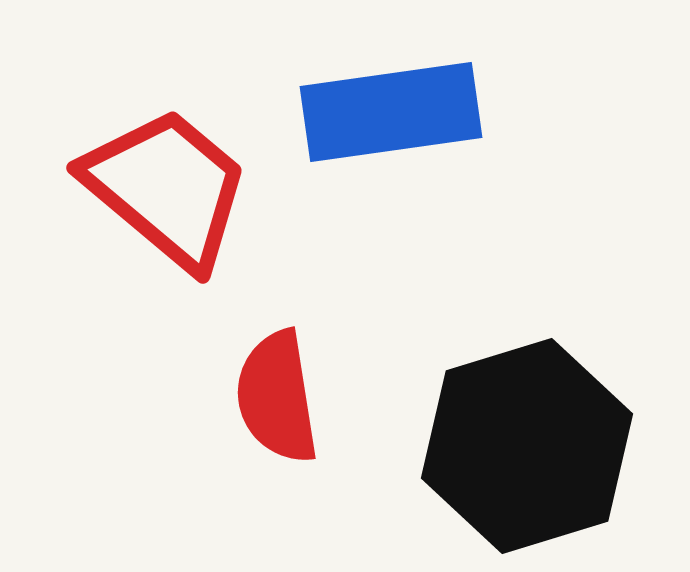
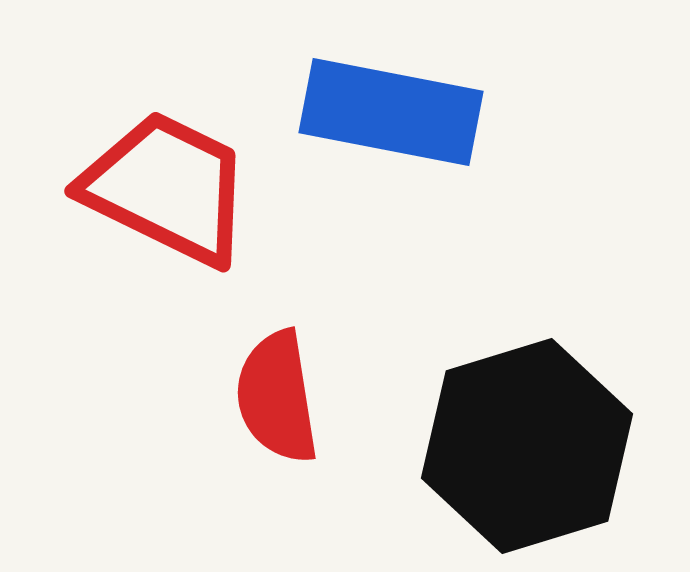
blue rectangle: rotated 19 degrees clockwise
red trapezoid: rotated 14 degrees counterclockwise
